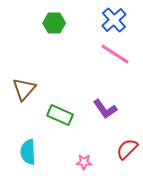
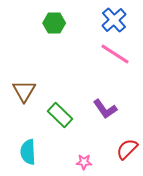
brown triangle: moved 2 px down; rotated 10 degrees counterclockwise
green rectangle: rotated 20 degrees clockwise
